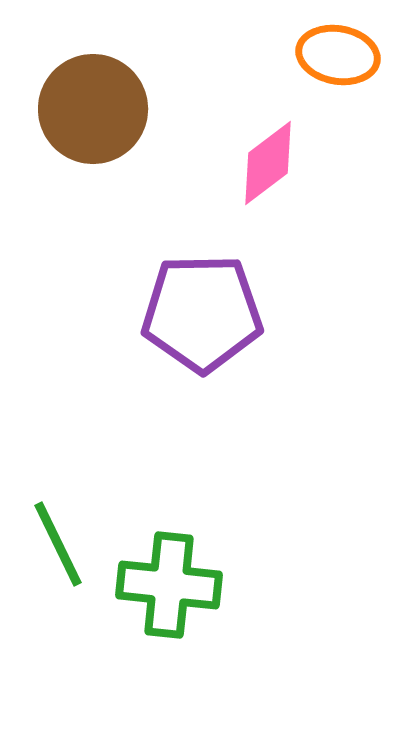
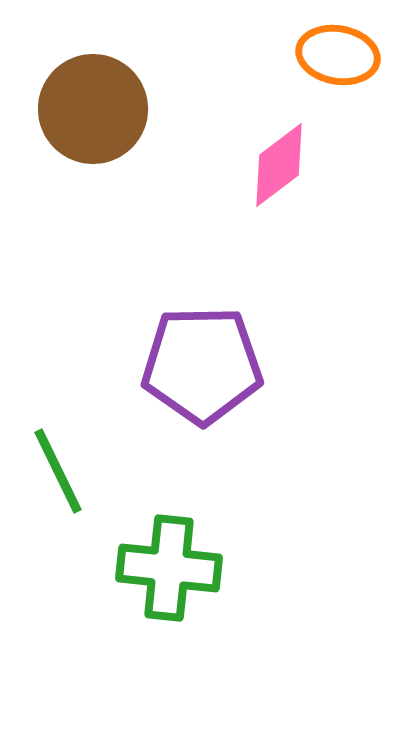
pink diamond: moved 11 px right, 2 px down
purple pentagon: moved 52 px down
green line: moved 73 px up
green cross: moved 17 px up
